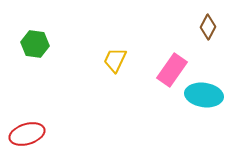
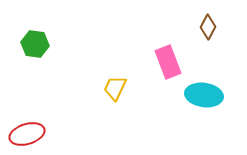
yellow trapezoid: moved 28 px down
pink rectangle: moved 4 px left, 8 px up; rotated 56 degrees counterclockwise
